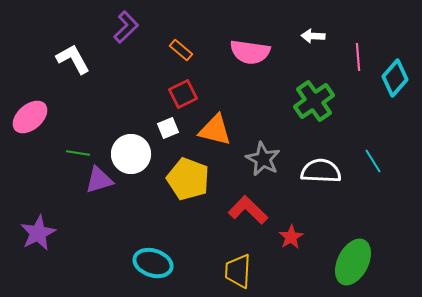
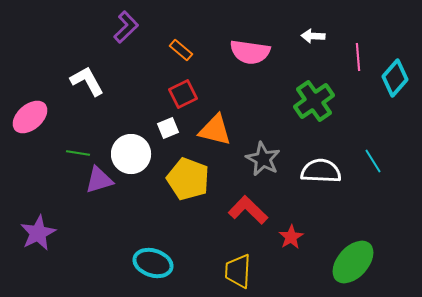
white L-shape: moved 14 px right, 22 px down
green ellipse: rotated 15 degrees clockwise
